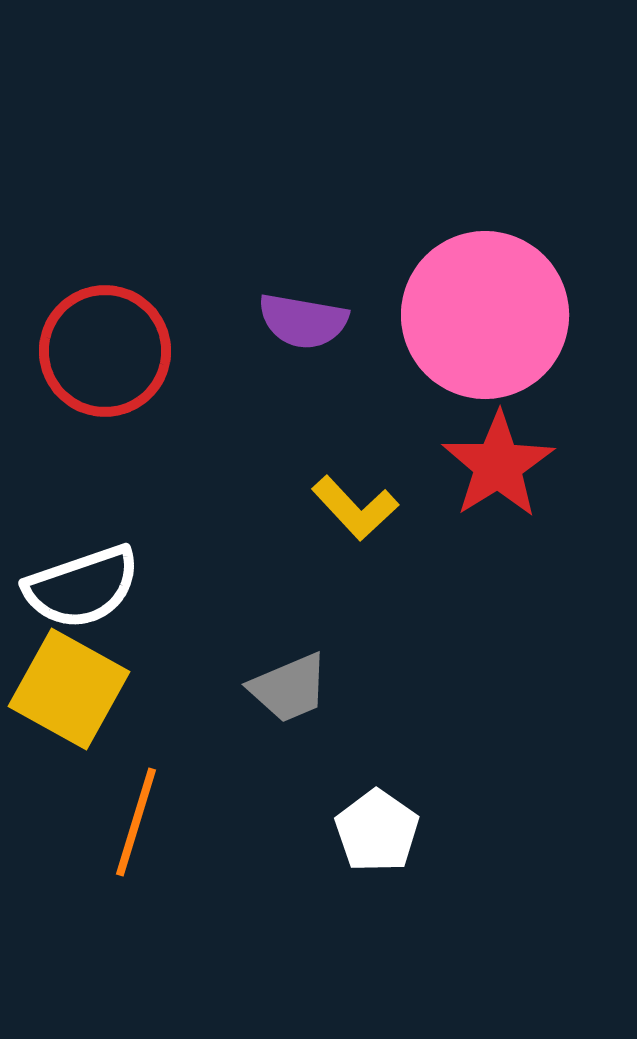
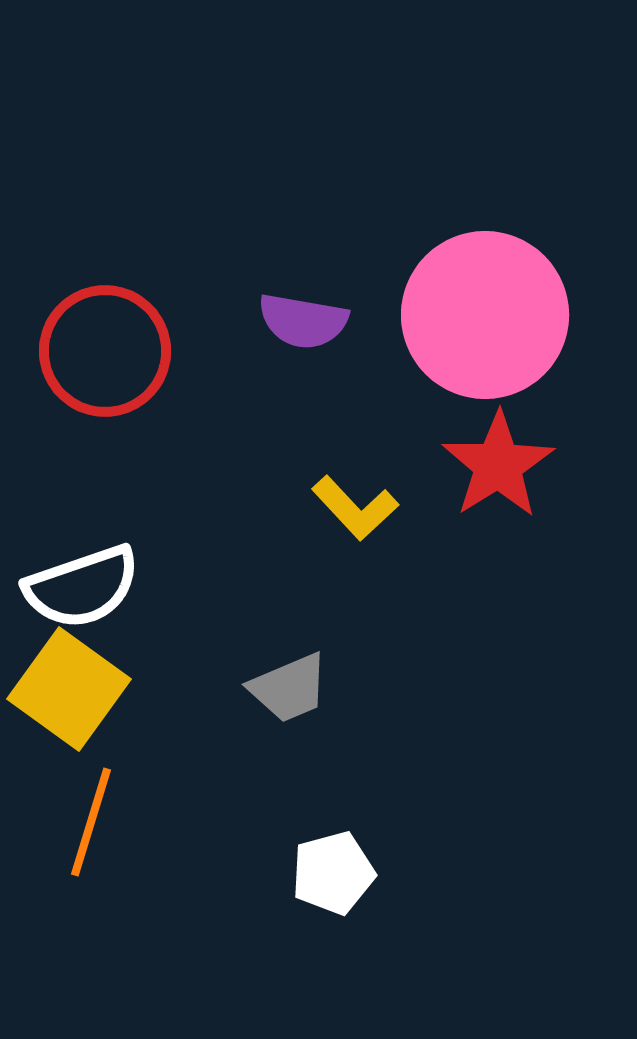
yellow square: rotated 7 degrees clockwise
orange line: moved 45 px left
white pentagon: moved 44 px left, 42 px down; rotated 22 degrees clockwise
